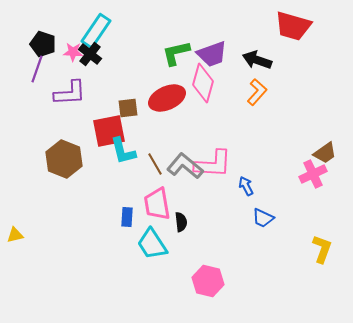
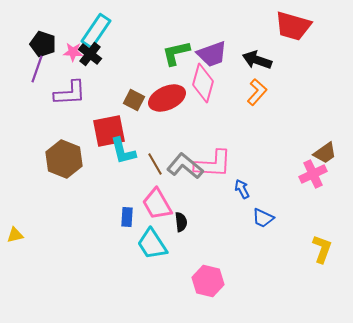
brown square: moved 6 px right, 8 px up; rotated 35 degrees clockwise
blue arrow: moved 4 px left, 3 px down
pink trapezoid: rotated 20 degrees counterclockwise
